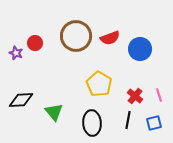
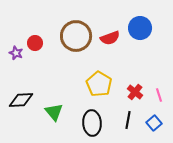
blue circle: moved 21 px up
red cross: moved 4 px up
blue square: rotated 28 degrees counterclockwise
